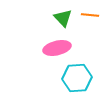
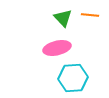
cyan hexagon: moved 4 px left
